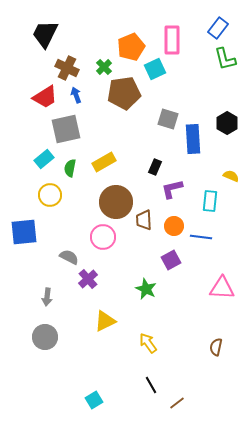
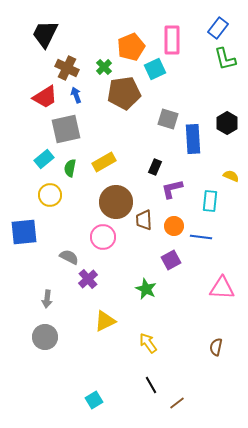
gray arrow at (47, 297): moved 2 px down
